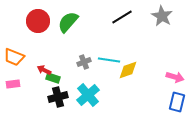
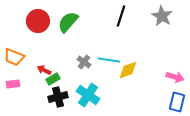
black line: moved 1 px left, 1 px up; rotated 40 degrees counterclockwise
gray cross: rotated 32 degrees counterclockwise
green rectangle: moved 1 px down; rotated 48 degrees counterclockwise
cyan cross: rotated 15 degrees counterclockwise
